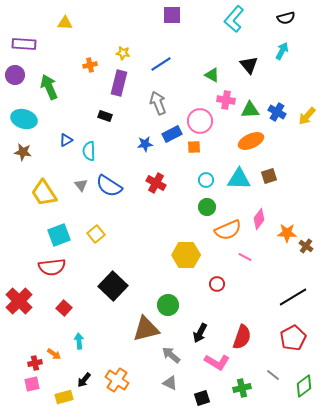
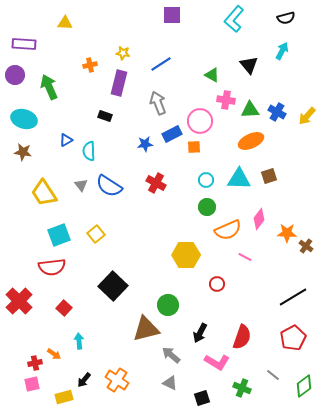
green cross at (242, 388): rotated 36 degrees clockwise
